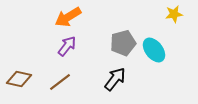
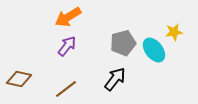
yellow star: moved 18 px down
brown line: moved 6 px right, 7 px down
